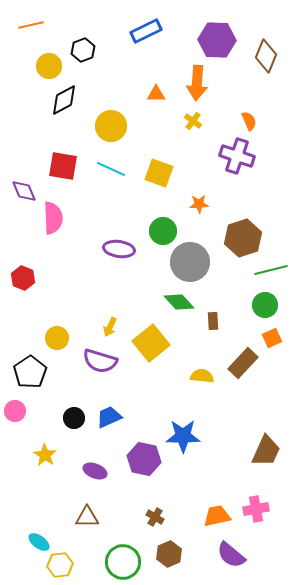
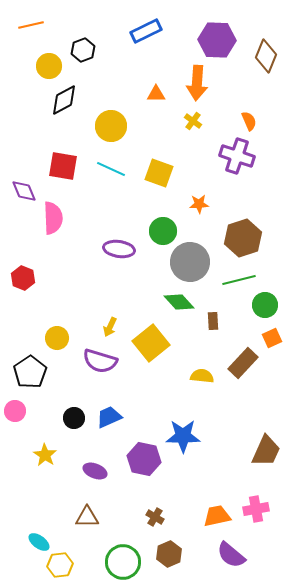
green line at (271, 270): moved 32 px left, 10 px down
